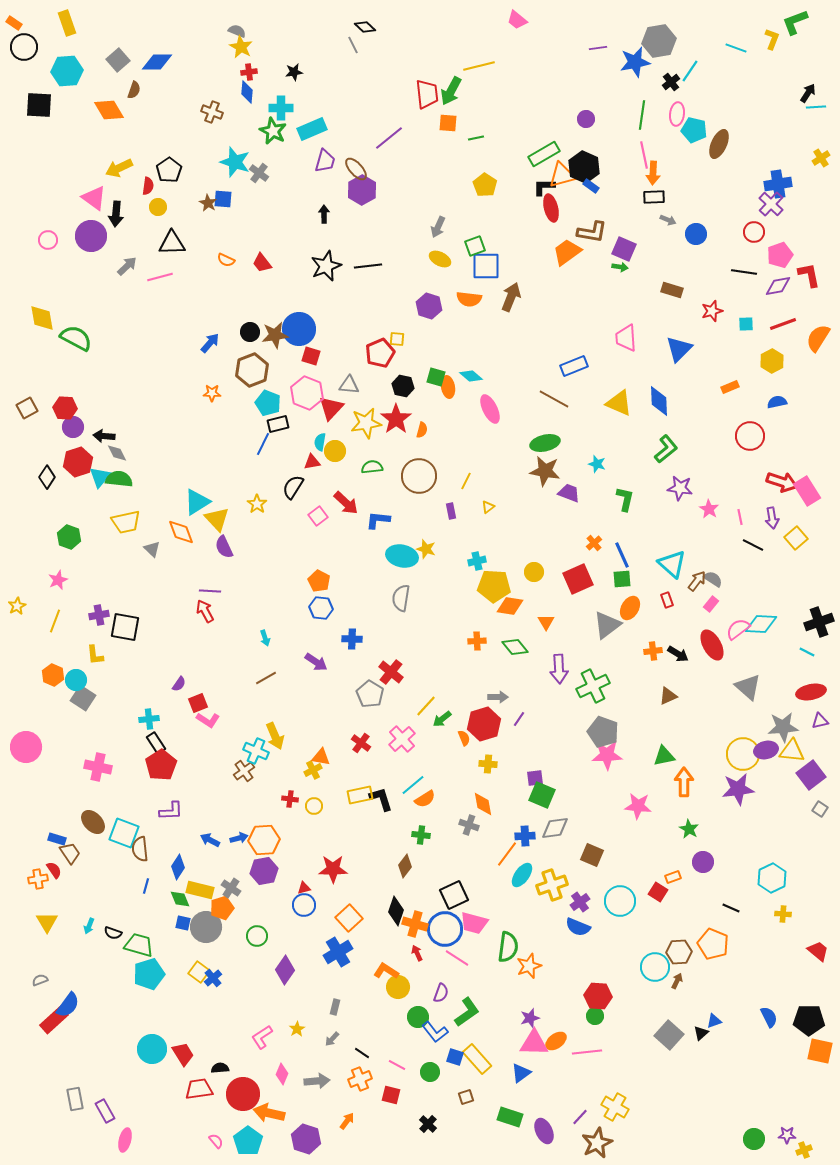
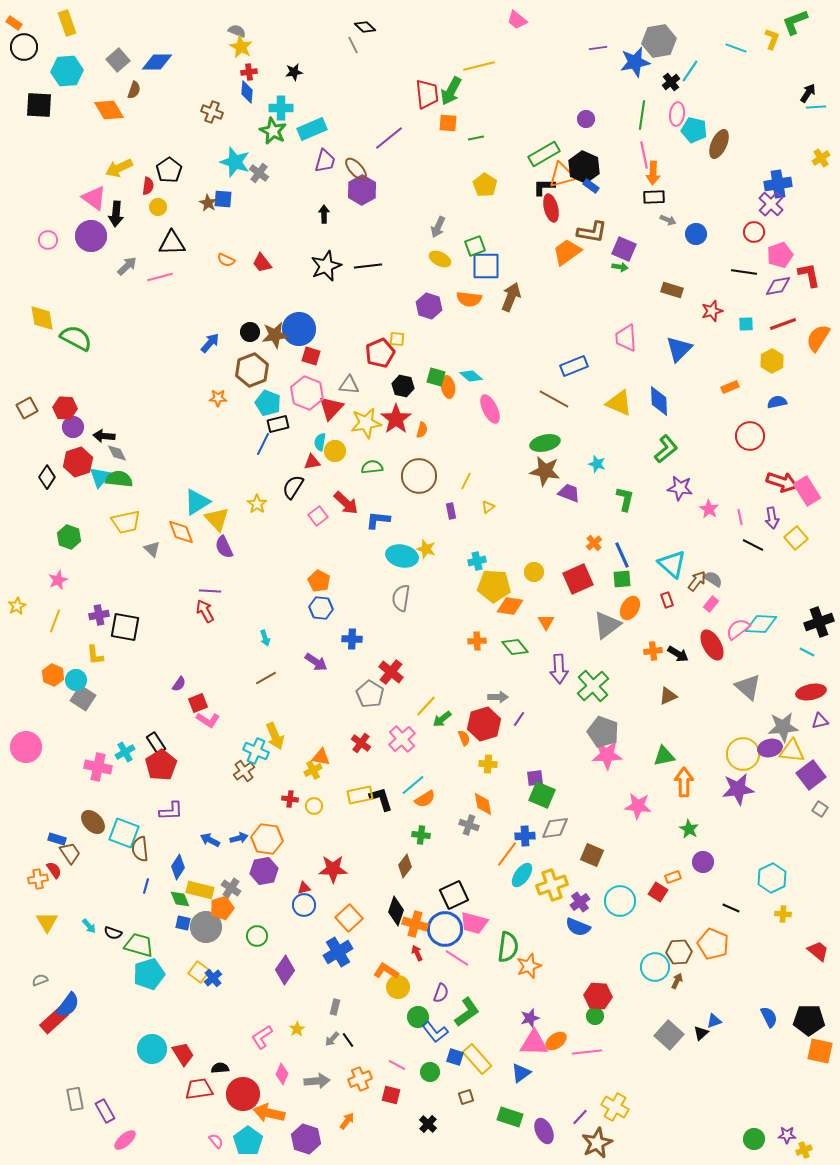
orange star at (212, 393): moved 6 px right, 5 px down
green cross at (593, 686): rotated 16 degrees counterclockwise
cyan cross at (149, 719): moved 24 px left, 33 px down; rotated 24 degrees counterclockwise
purple ellipse at (766, 750): moved 4 px right, 2 px up
orange hexagon at (264, 840): moved 3 px right, 1 px up; rotated 12 degrees clockwise
cyan arrow at (89, 926): rotated 63 degrees counterclockwise
black line at (362, 1053): moved 14 px left, 13 px up; rotated 21 degrees clockwise
pink ellipse at (125, 1140): rotated 35 degrees clockwise
